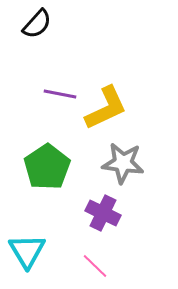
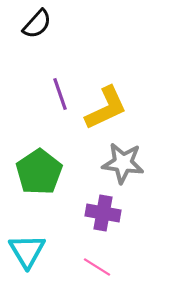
purple line: rotated 60 degrees clockwise
green pentagon: moved 8 px left, 5 px down
purple cross: rotated 16 degrees counterclockwise
pink line: moved 2 px right, 1 px down; rotated 12 degrees counterclockwise
